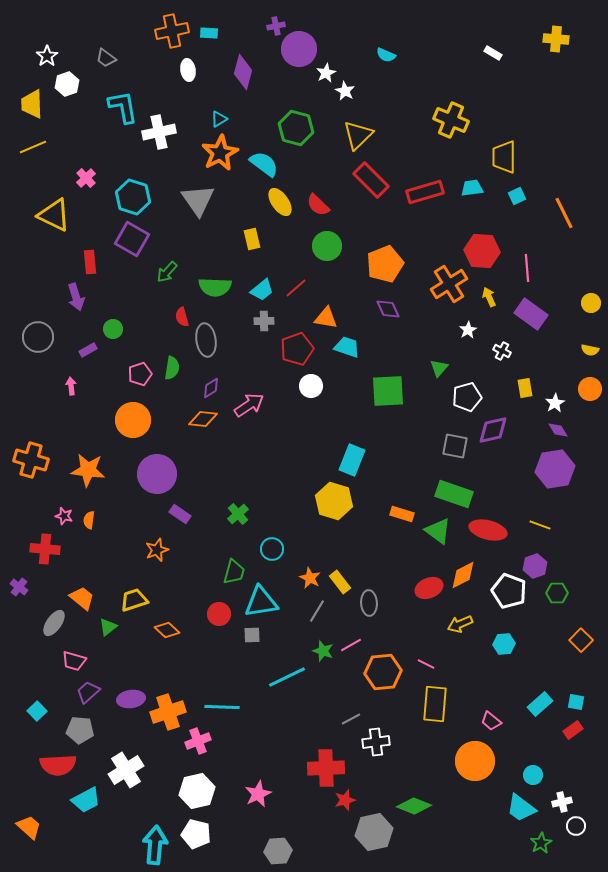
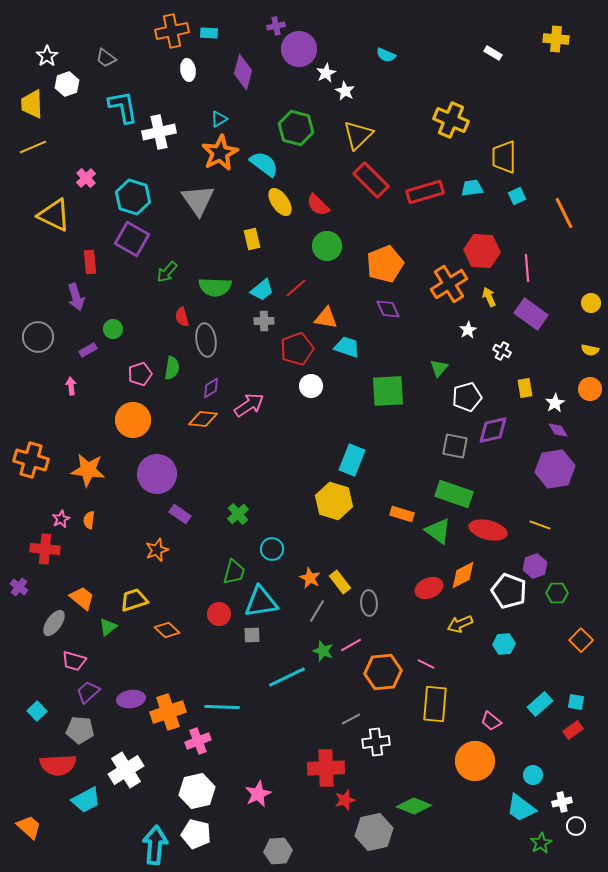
pink star at (64, 516): moved 3 px left, 3 px down; rotated 30 degrees clockwise
